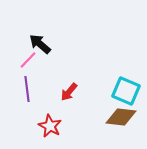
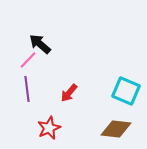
red arrow: moved 1 px down
brown diamond: moved 5 px left, 12 px down
red star: moved 1 px left, 2 px down; rotated 20 degrees clockwise
